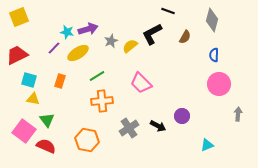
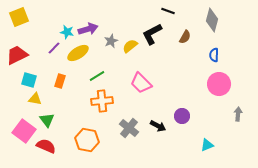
yellow triangle: moved 2 px right
gray cross: rotated 18 degrees counterclockwise
